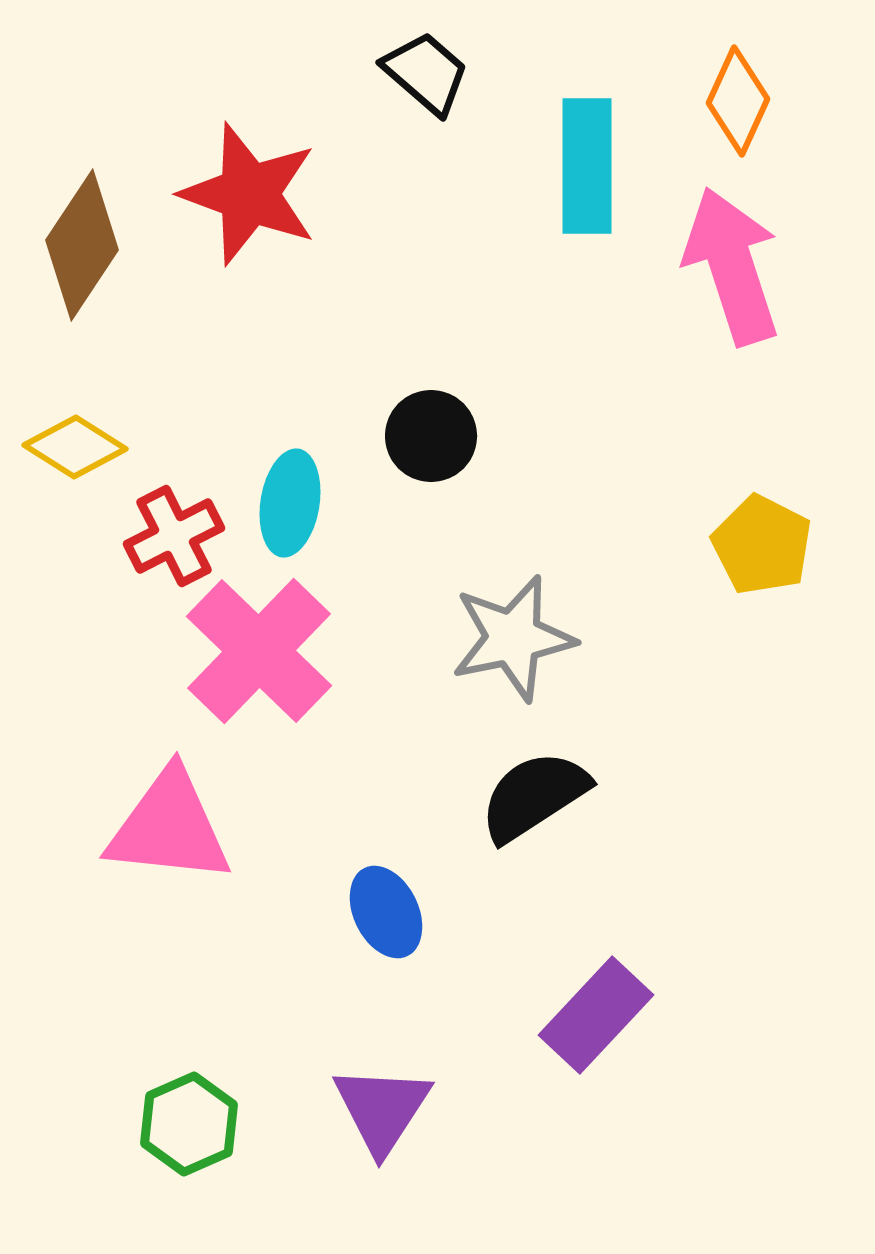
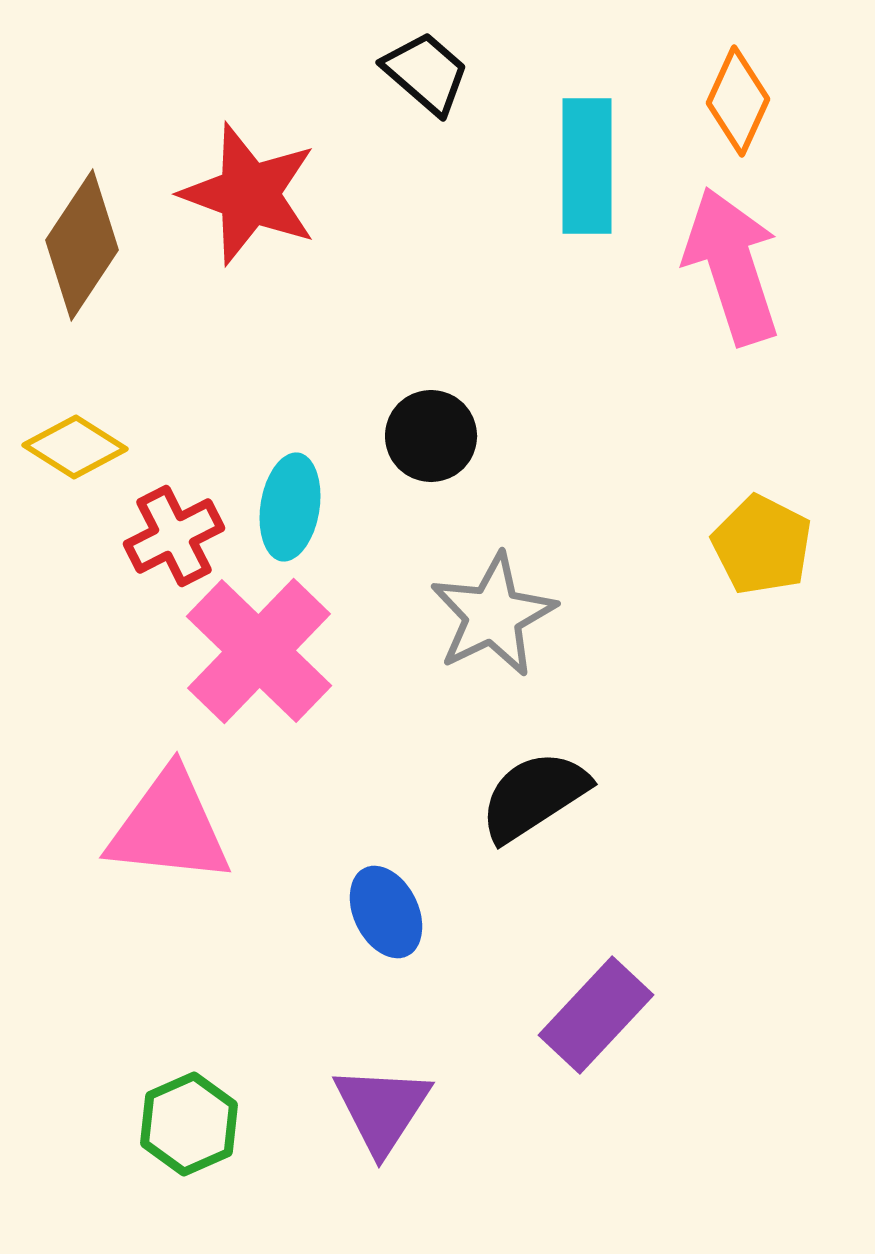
cyan ellipse: moved 4 px down
gray star: moved 20 px left, 23 px up; rotated 14 degrees counterclockwise
